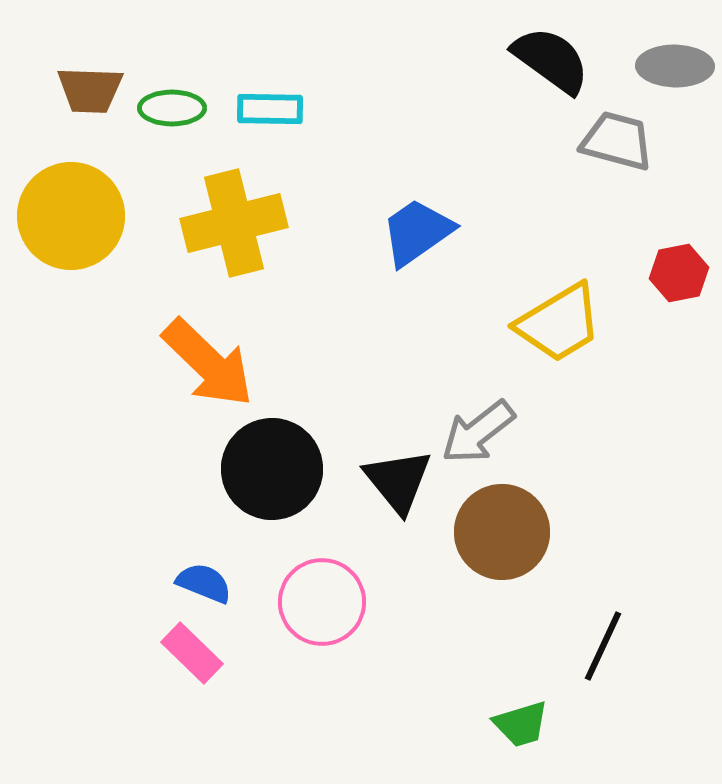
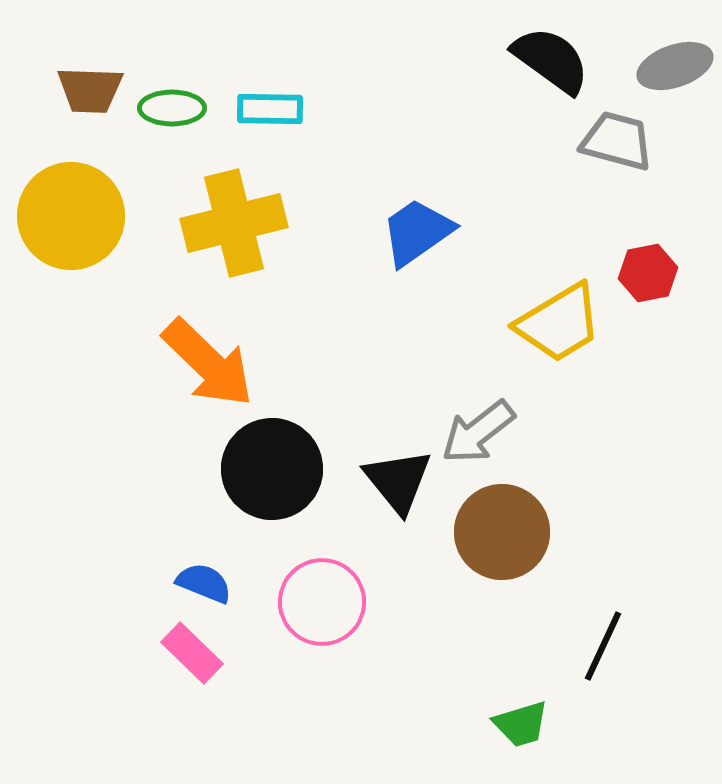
gray ellipse: rotated 20 degrees counterclockwise
red hexagon: moved 31 px left
